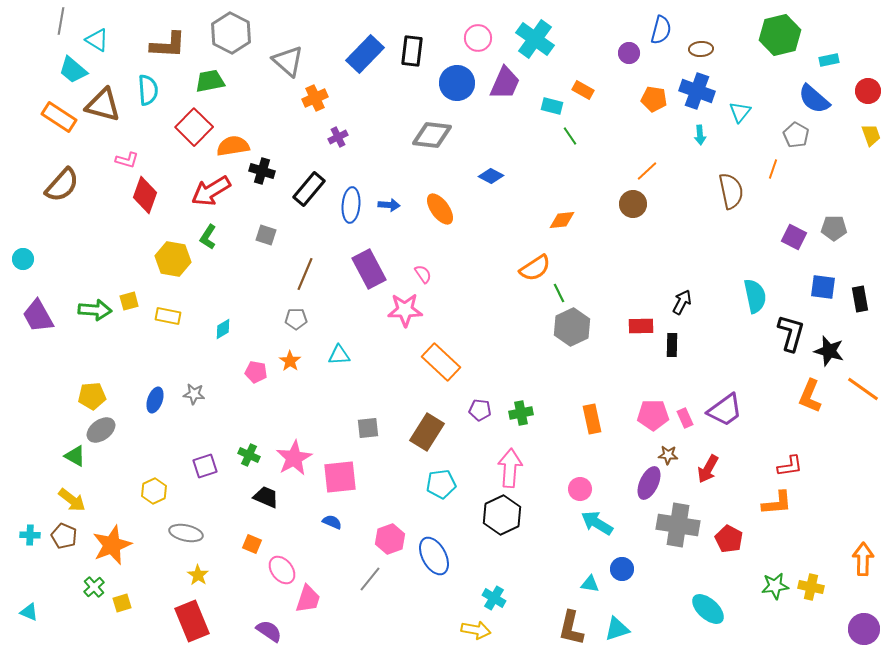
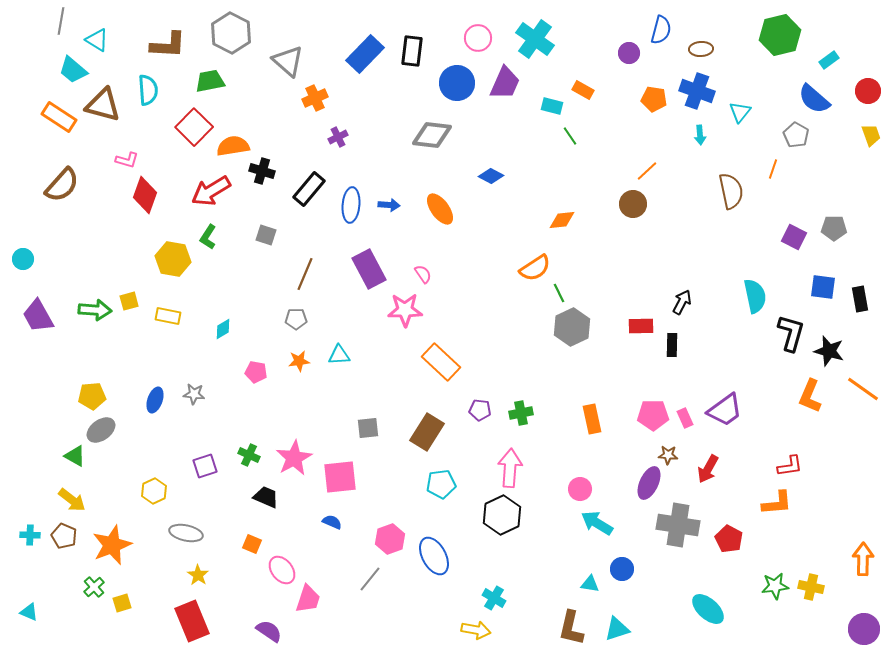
cyan rectangle at (829, 60): rotated 24 degrees counterclockwise
orange star at (290, 361): moved 9 px right; rotated 30 degrees clockwise
